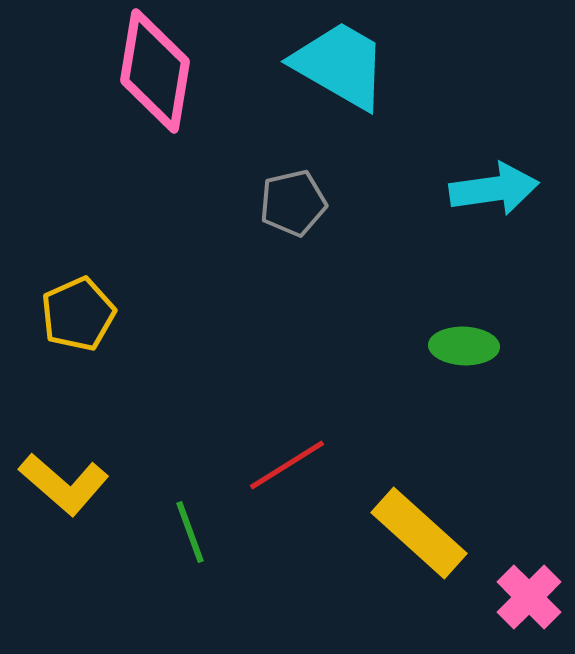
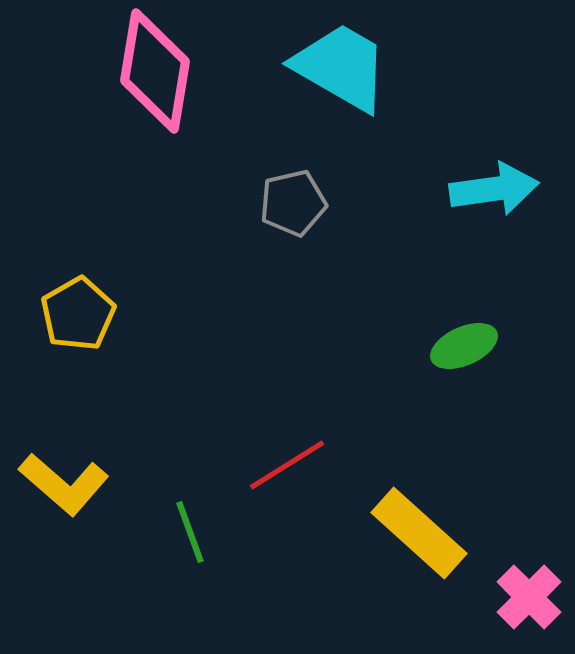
cyan trapezoid: moved 1 px right, 2 px down
yellow pentagon: rotated 6 degrees counterclockwise
green ellipse: rotated 26 degrees counterclockwise
